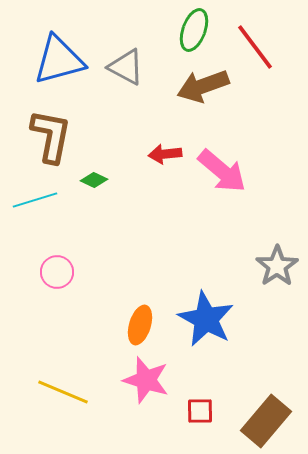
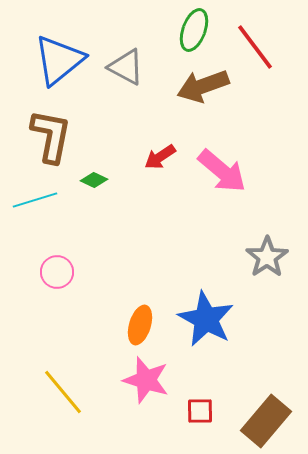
blue triangle: rotated 24 degrees counterclockwise
red arrow: moved 5 px left, 3 px down; rotated 28 degrees counterclockwise
gray star: moved 10 px left, 9 px up
yellow line: rotated 27 degrees clockwise
